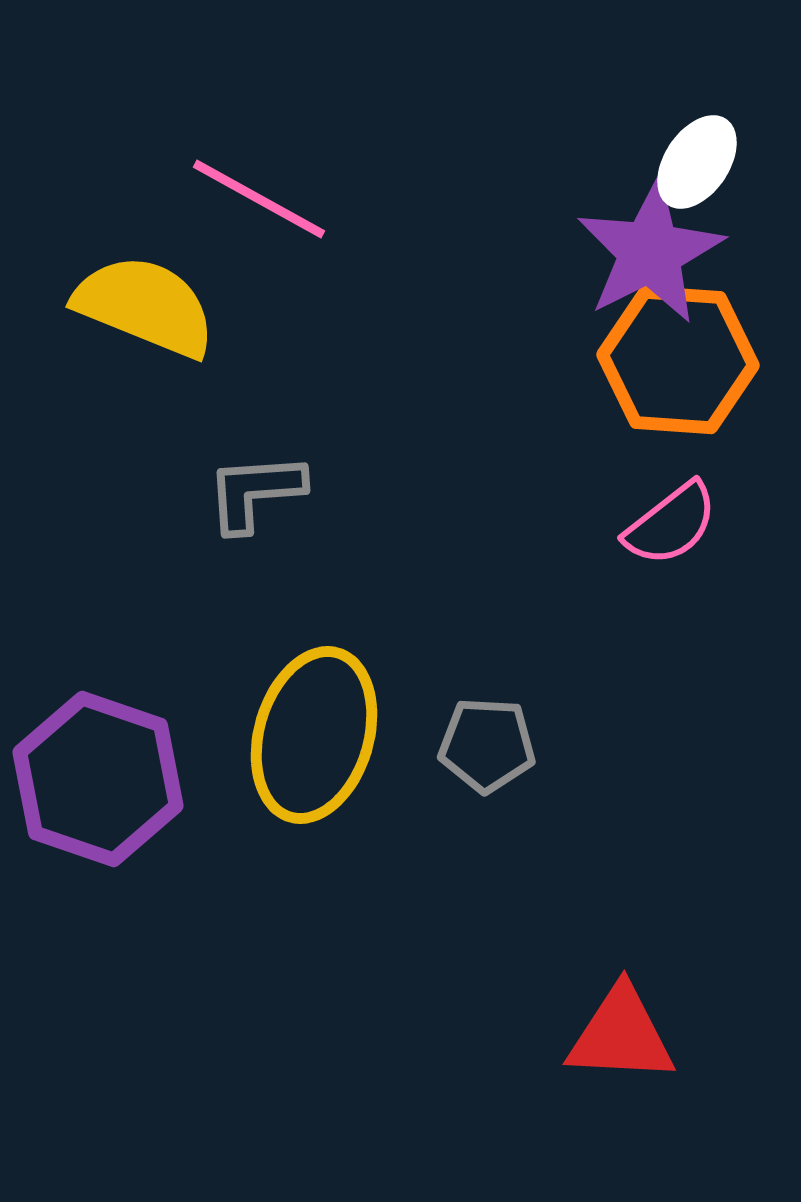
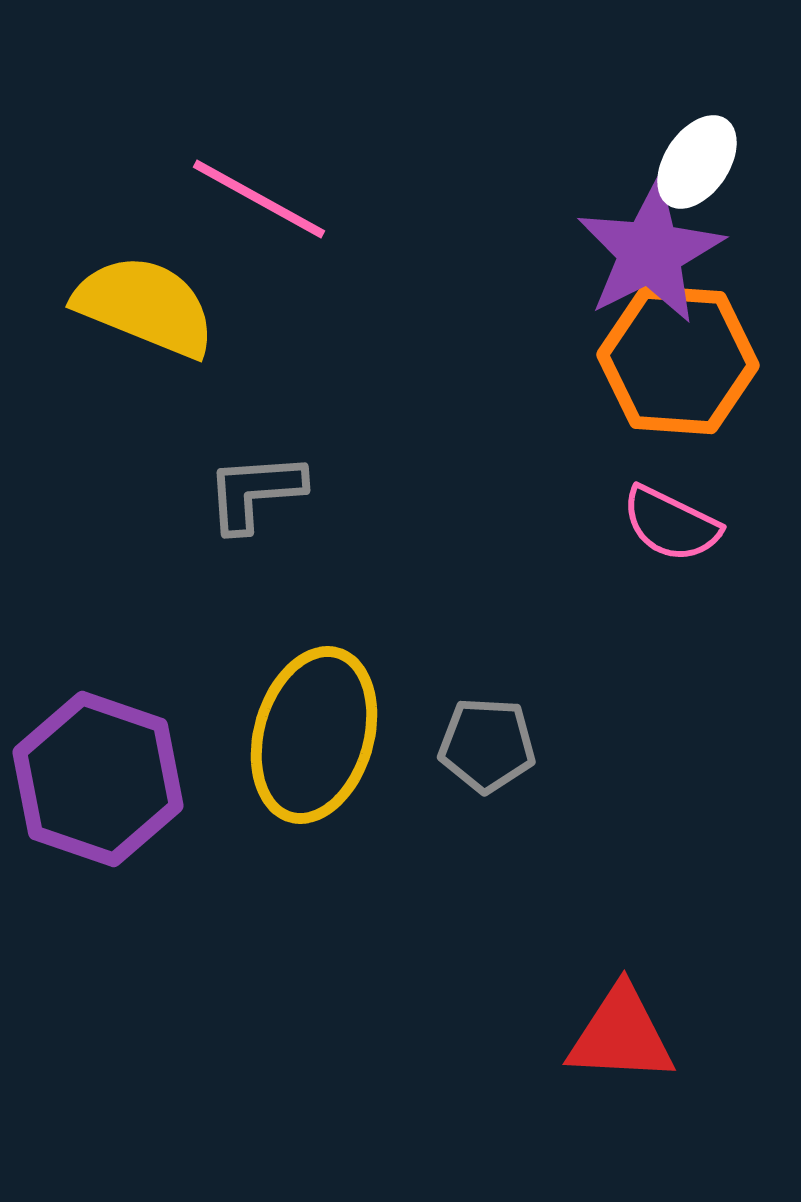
pink semicircle: rotated 64 degrees clockwise
